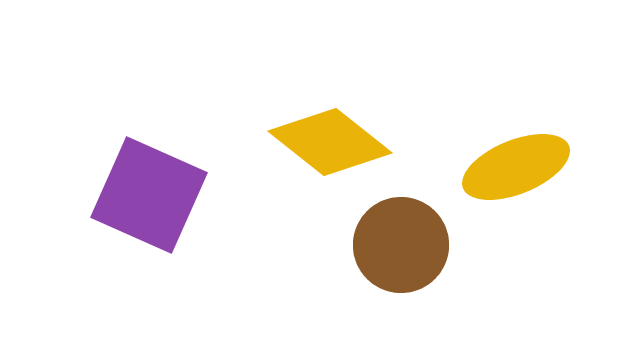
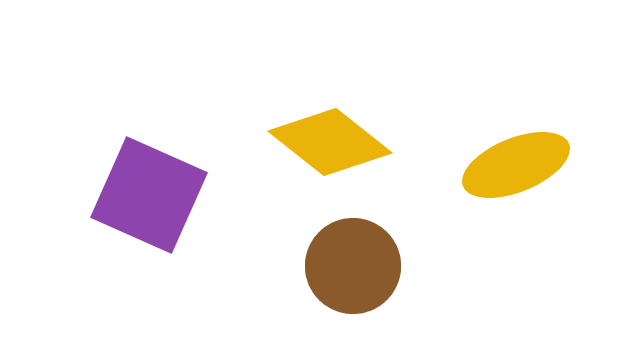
yellow ellipse: moved 2 px up
brown circle: moved 48 px left, 21 px down
